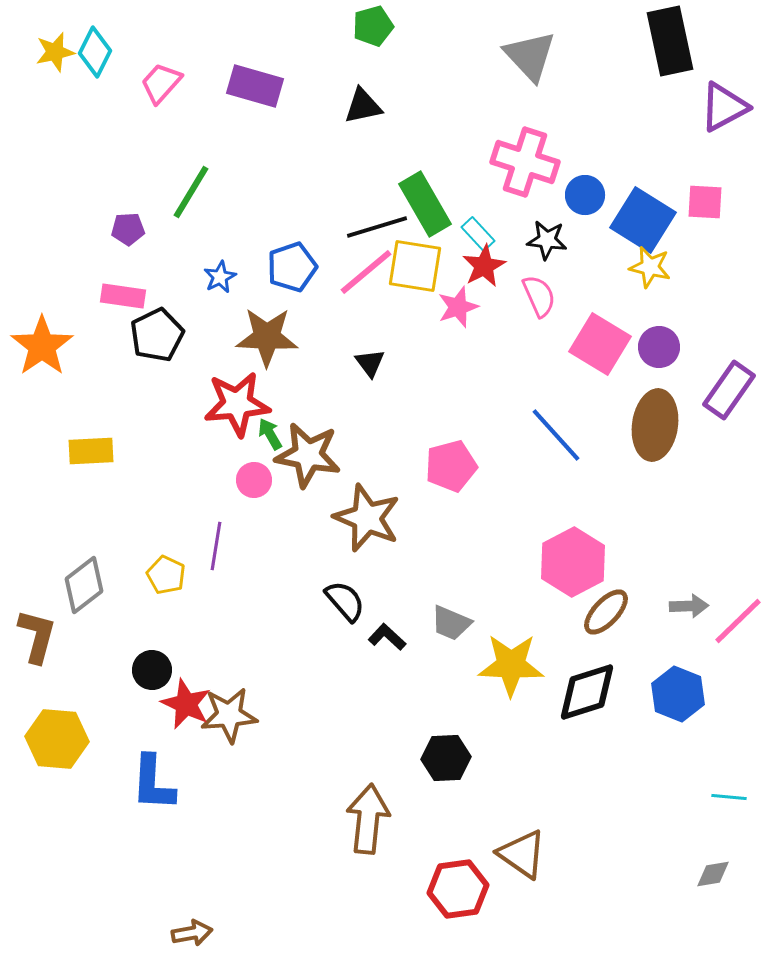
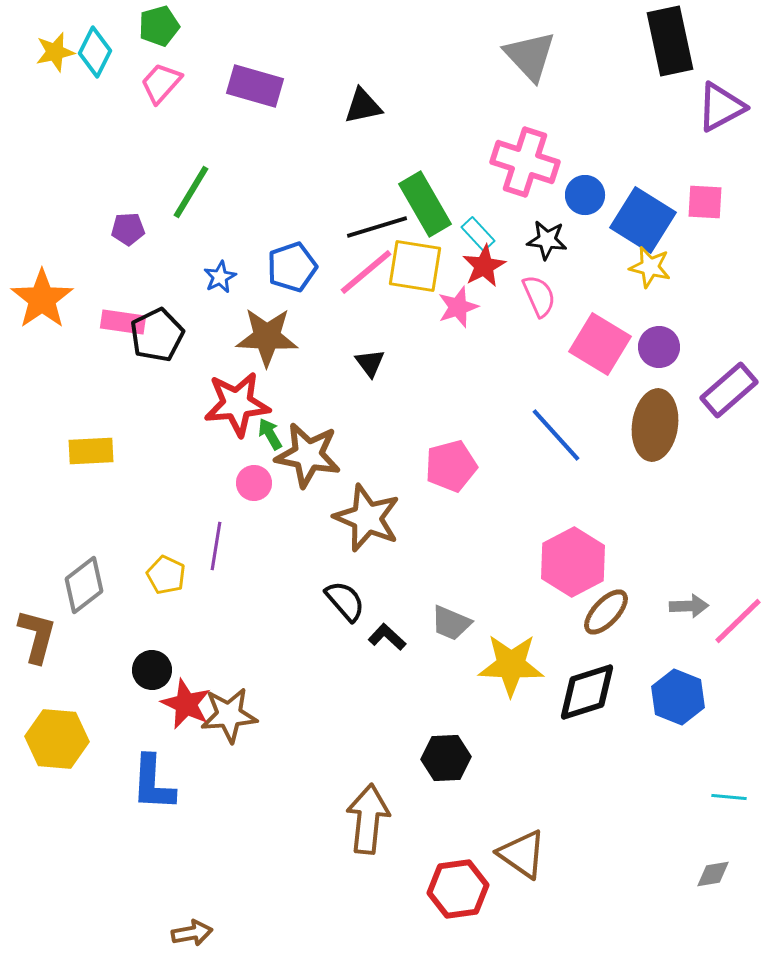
green pentagon at (373, 26): moved 214 px left
purple triangle at (724, 107): moved 3 px left
pink rectangle at (123, 296): moved 26 px down
orange star at (42, 346): moved 47 px up
purple rectangle at (729, 390): rotated 14 degrees clockwise
pink circle at (254, 480): moved 3 px down
blue hexagon at (678, 694): moved 3 px down
